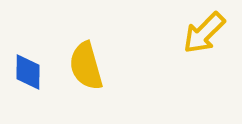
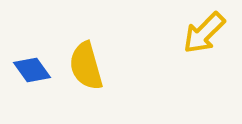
blue diamond: moved 4 px right, 2 px up; rotated 36 degrees counterclockwise
